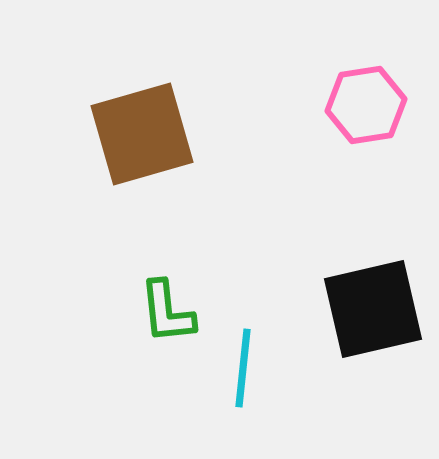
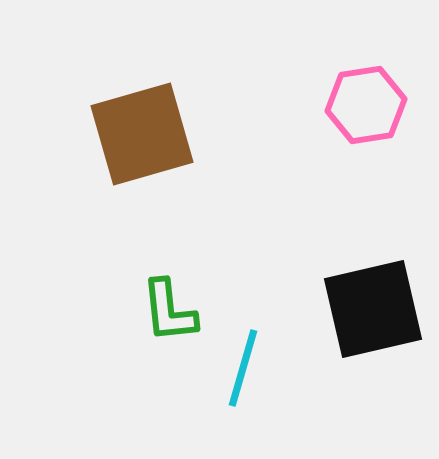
green L-shape: moved 2 px right, 1 px up
cyan line: rotated 10 degrees clockwise
